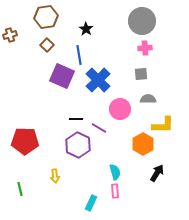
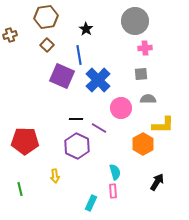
gray circle: moved 7 px left
pink circle: moved 1 px right, 1 px up
purple hexagon: moved 1 px left, 1 px down
black arrow: moved 9 px down
pink rectangle: moved 2 px left
